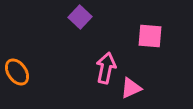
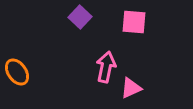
pink square: moved 16 px left, 14 px up
pink arrow: moved 1 px up
